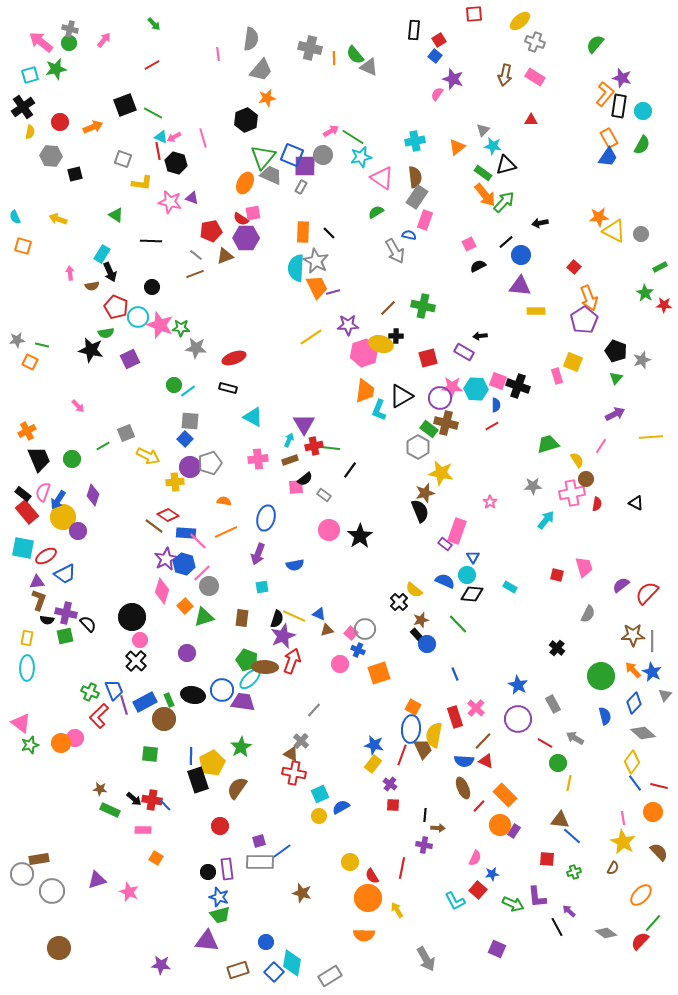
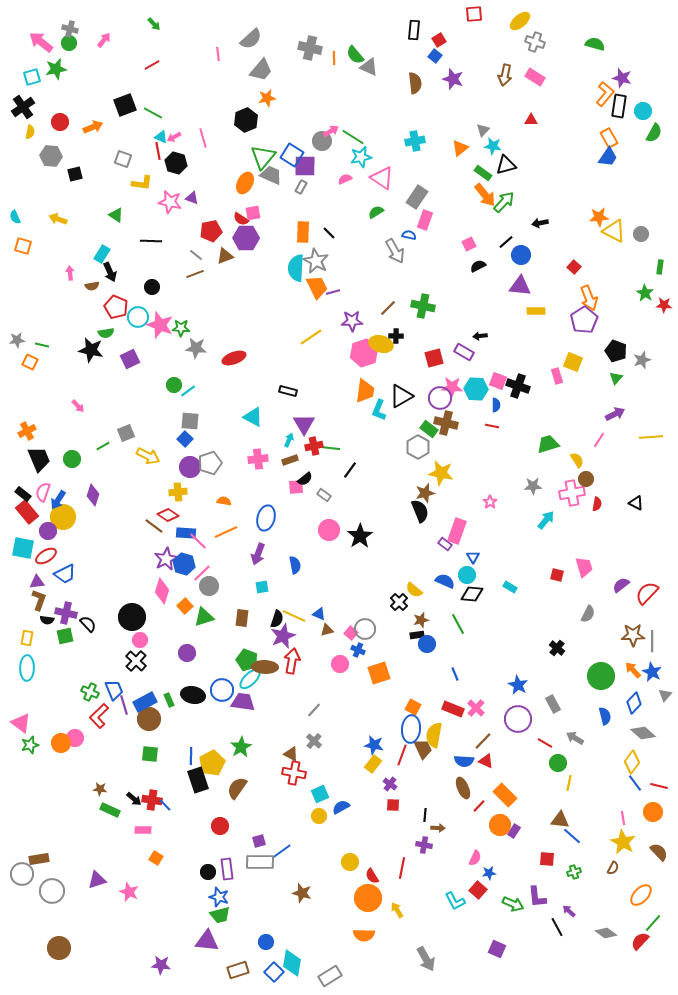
gray semicircle at (251, 39): rotated 40 degrees clockwise
green semicircle at (595, 44): rotated 66 degrees clockwise
cyan square at (30, 75): moved 2 px right, 2 px down
pink semicircle at (437, 94): moved 92 px left, 85 px down; rotated 32 degrees clockwise
green semicircle at (642, 145): moved 12 px right, 12 px up
orange triangle at (457, 147): moved 3 px right, 1 px down
blue square at (292, 155): rotated 10 degrees clockwise
gray circle at (323, 155): moved 1 px left, 14 px up
brown semicircle at (415, 177): moved 94 px up
green rectangle at (660, 267): rotated 56 degrees counterclockwise
purple star at (348, 325): moved 4 px right, 4 px up
red square at (428, 358): moved 6 px right
black rectangle at (228, 388): moved 60 px right, 3 px down
red line at (492, 426): rotated 40 degrees clockwise
pink line at (601, 446): moved 2 px left, 6 px up
yellow cross at (175, 482): moved 3 px right, 10 px down
purple circle at (78, 531): moved 30 px left
blue semicircle at (295, 565): rotated 90 degrees counterclockwise
green line at (458, 624): rotated 15 degrees clockwise
black rectangle at (417, 635): rotated 56 degrees counterclockwise
red arrow at (292, 661): rotated 10 degrees counterclockwise
red rectangle at (455, 717): moved 2 px left, 8 px up; rotated 50 degrees counterclockwise
brown circle at (164, 719): moved 15 px left
gray cross at (301, 741): moved 13 px right
blue star at (492, 874): moved 3 px left, 1 px up
